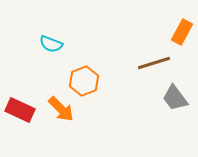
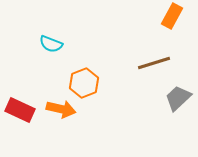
orange rectangle: moved 10 px left, 16 px up
orange hexagon: moved 2 px down
gray trapezoid: moved 3 px right; rotated 84 degrees clockwise
orange arrow: rotated 32 degrees counterclockwise
